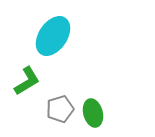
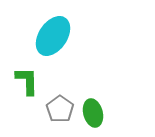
green L-shape: rotated 60 degrees counterclockwise
gray pentagon: rotated 20 degrees counterclockwise
